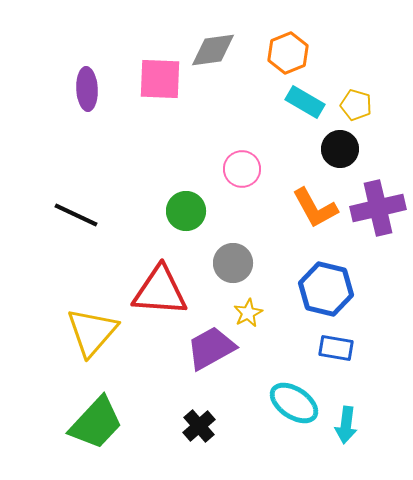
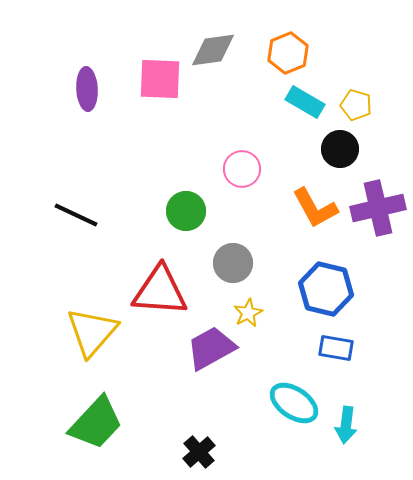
black cross: moved 26 px down
